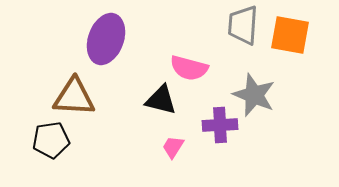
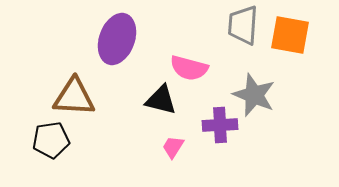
purple ellipse: moved 11 px right
